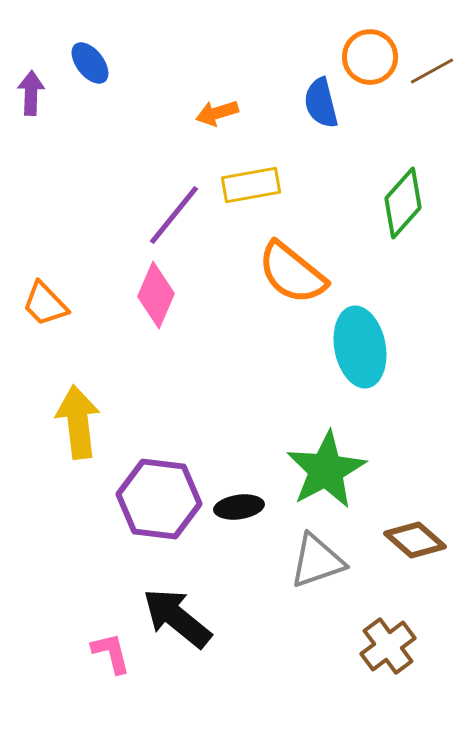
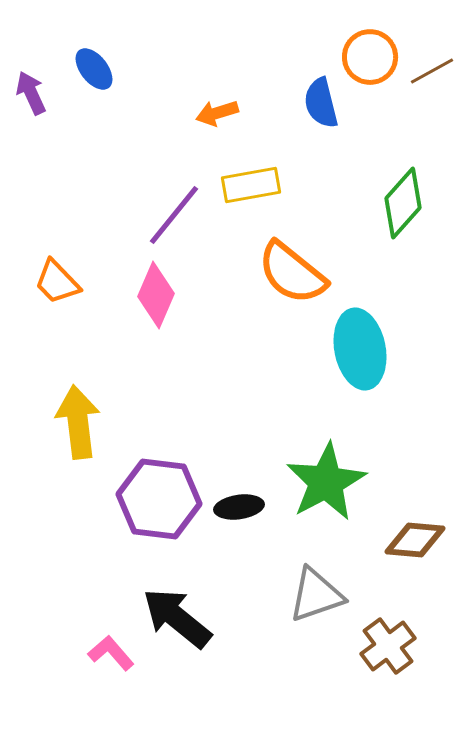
blue ellipse: moved 4 px right, 6 px down
purple arrow: rotated 27 degrees counterclockwise
orange trapezoid: moved 12 px right, 22 px up
cyan ellipse: moved 2 px down
green star: moved 12 px down
brown diamond: rotated 36 degrees counterclockwise
gray triangle: moved 1 px left, 34 px down
pink L-shape: rotated 27 degrees counterclockwise
